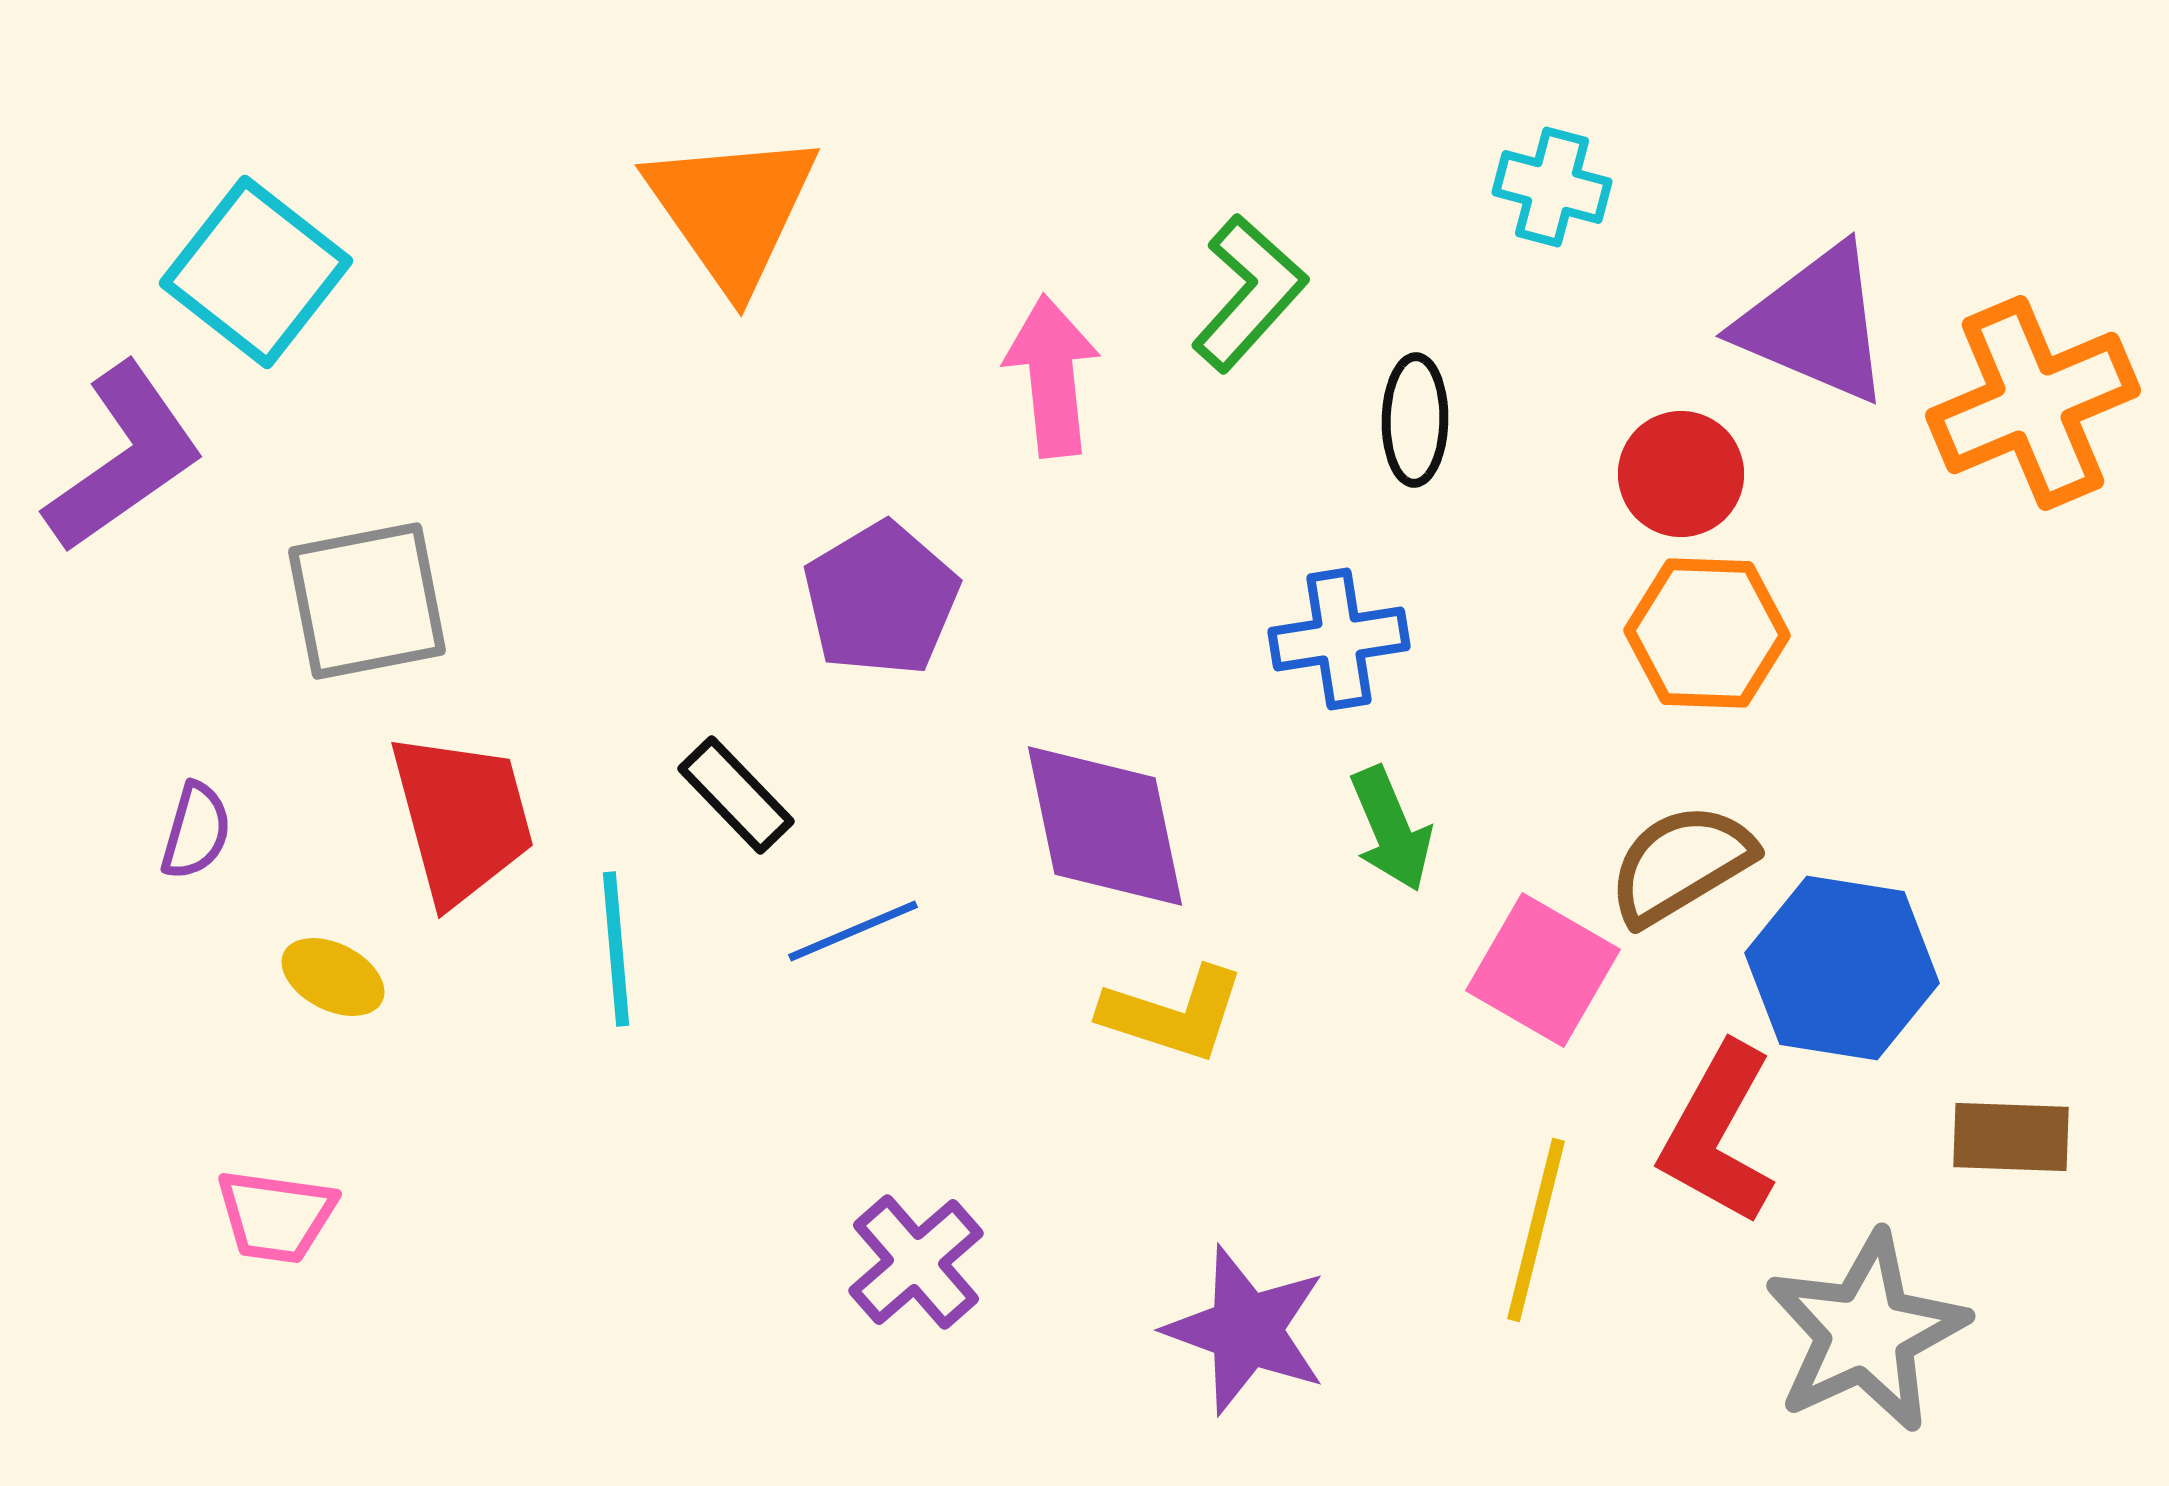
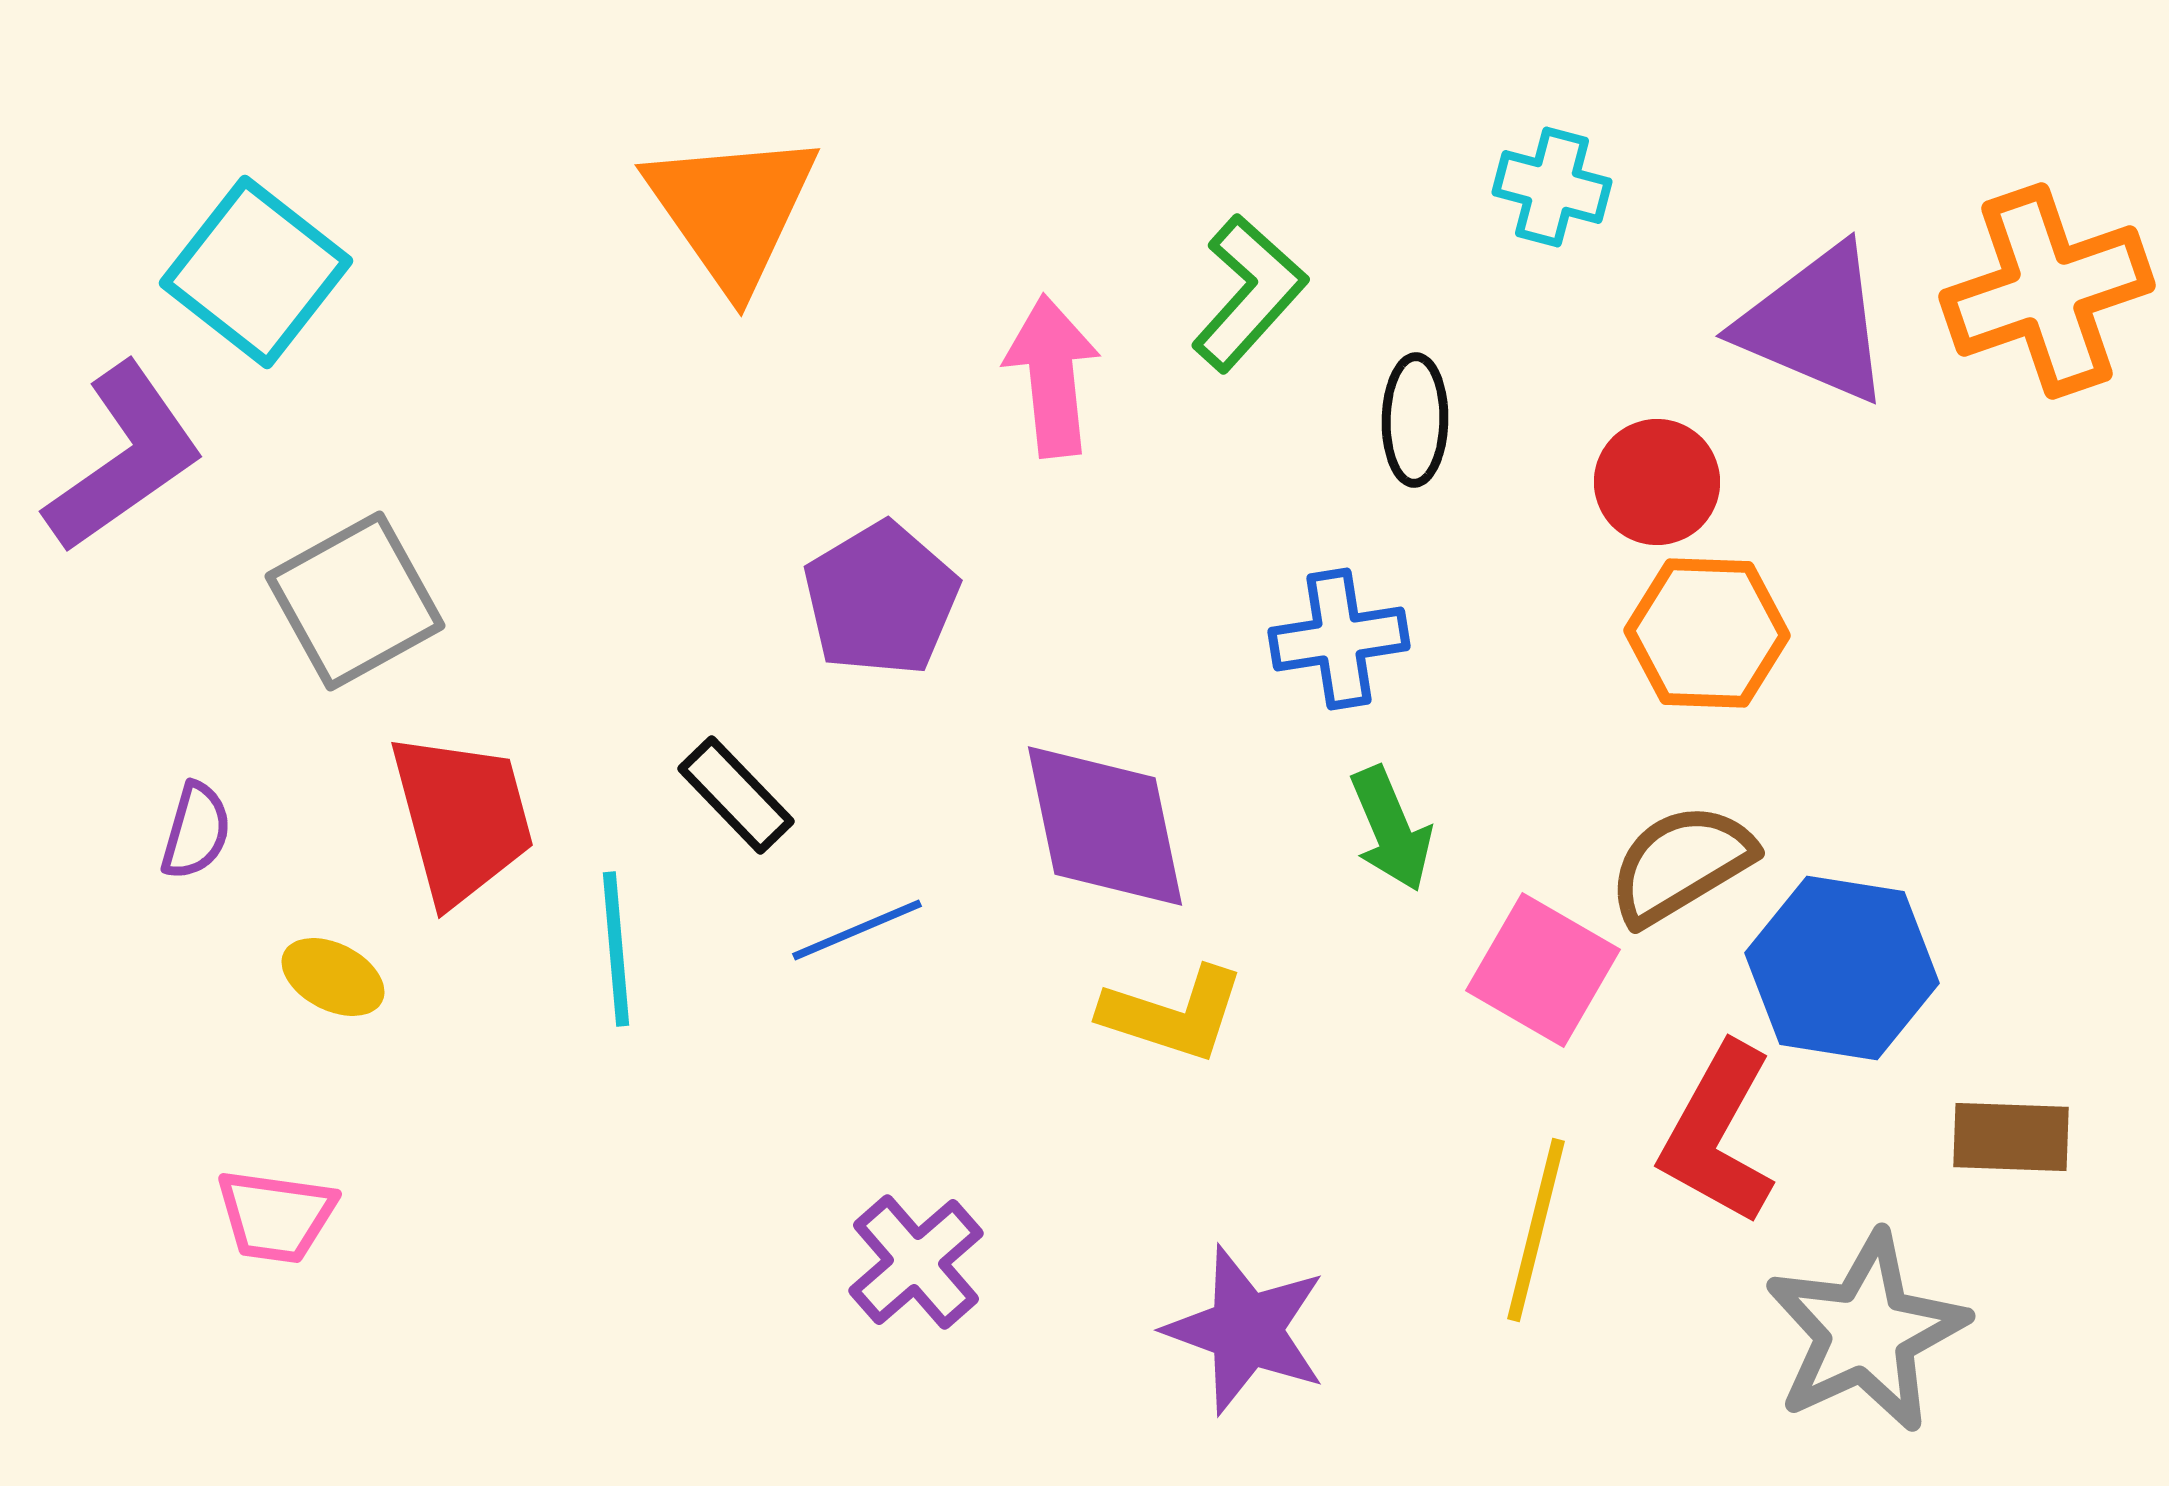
orange cross: moved 14 px right, 112 px up; rotated 4 degrees clockwise
red circle: moved 24 px left, 8 px down
gray square: moved 12 px left; rotated 18 degrees counterclockwise
blue line: moved 4 px right, 1 px up
